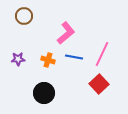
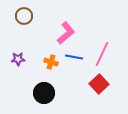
orange cross: moved 3 px right, 2 px down
